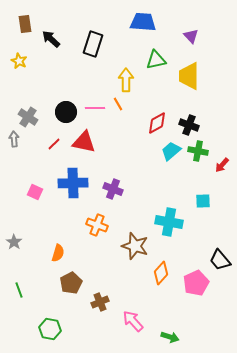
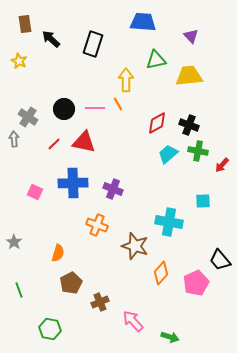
yellow trapezoid: rotated 84 degrees clockwise
black circle: moved 2 px left, 3 px up
cyan trapezoid: moved 3 px left, 3 px down
